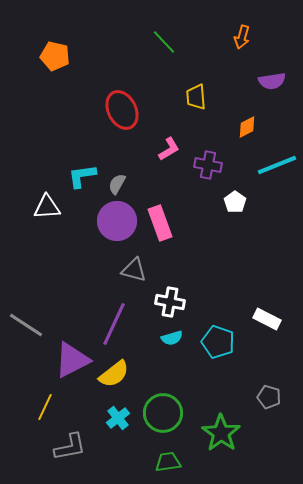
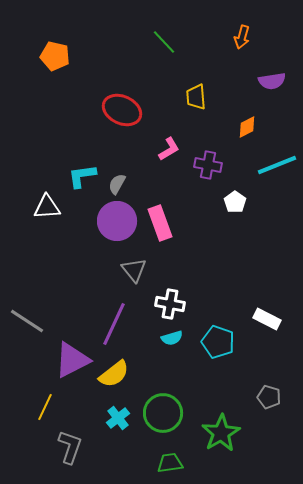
red ellipse: rotated 39 degrees counterclockwise
gray triangle: rotated 36 degrees clockwise
white cross: moved 2 px down
gray line: moved 1 px right, 4 px up
green star: rotated 6 degrees clockwise
gray L-shape: rotated 60 degrees counterclockwise
green trapezoid: moved 2 px right, 1 px down
